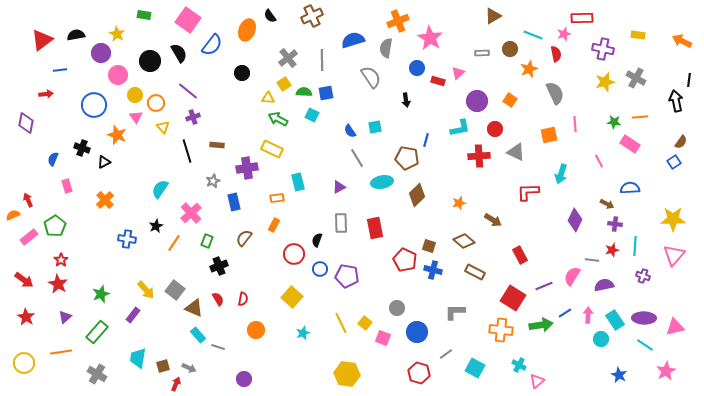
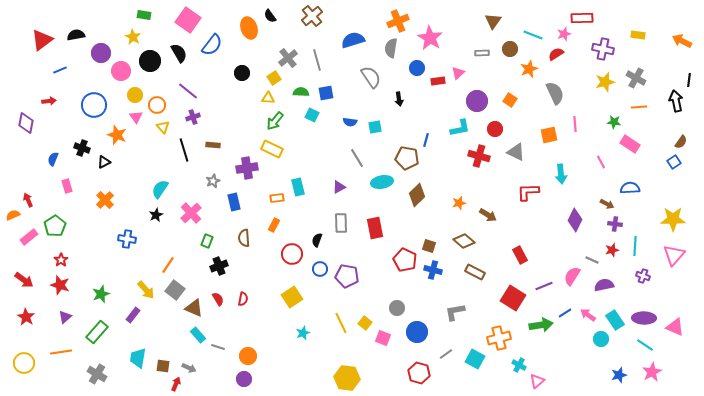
brown cross at (312, 16): rotated 15 degrees counterclockwise
brown triangle at (493, 16): moved 5 px down; rotated 24 degrees counterclockwise
orange ellipse at (247, 30): moved 2 px right, 2 px up; rotated 40 degrees counterclockwise
yellow star at (117, 34): moved 16 px right, 3 px down
gray semicircle at (386, 48): moved 5 px right
red semicircle at (556, 54): rotated 112 degrees counterclockwise
gray line at (322, 60): moved 5 px left; rotated 15 degrees counterclockwise
blue line at (60, 70): rotated 16 degrees counterclockwise
pink circle at (118, 75): moved 3 px right, 4 px up
red rectangle at (438, 81): rotated 24 degrees counterclockwise
yellow square at (284, 84): moved 10 px left, 6 px up
green semicircle at (304, 92): moved 3 px left
red arrow at (46, 94): moved 3 px right, 7 px down
black arrow at (406, 100): moved 7 px left, 1 px up
orange circle at (156, 103): moved 1 px right, 2 px down
orange line at (640, 117): moved 1 px left, 10 px up
green arrow at (278, 119): moved 3 px left, 2 px down; rotated 78 degrees counterclockwise
blue semicircle at (350, 131): moved 9 px up; rotated 48 degrees counterclockwise
brown rectangle at (217, 145): moved 4 px left
black line at (187, 151): moved 3 px left, 1 px up
red cross at (479, 156): rotated 20 degrees clockwise
pink line at (599, 161): moved 2 px right, 1 px down
cyan arrow at (561, 174): rotated 24 degrees counterclockwise
cyan rectangle at (298, 182): moved 5 px down
brown arrow at (493, 220): moved 5 px left, 5 px up
black star at (156, 226): moved 11 px up
brown semicircle at (244, 238): rotated 42 degrees counterclockwise
orange line at (174, 243): moved 6 px left, 22 px down
red circle at (294, 254): moved 2 px left
gray line at (592, 260): rotated 16 degrees clockwise
red star at (58, 284): moved 2 px right, 1 px down; rotated 12 degrees counterclockwise
yellow square at (292, 297): rotated 15 degrees clockwise
gray L-shape at (455, 312): rotated 10 degrees counterclockwise
pink arrow at (588, 315): rotated 56 degrees counterclockwise
pink triangle at (675, 327): rotated 36 degrees clockwise
orange circle at (256, 330): moved 8 px left, 26 px down
orange cross at (501, 330): moved 2 px left, 8 px down; rotated 20 degrees counterclockwise
brown square at (163, 366): rotated 24 degrees clockwise
cyan square at (475, 368): moved 9 px up
pink star at (666, 371): moved 14 px left, 1 px down
yellow hexagon at (347, 374): moved 4 px down
blue star at (619, 375): rotated 28 degrees clockwise
